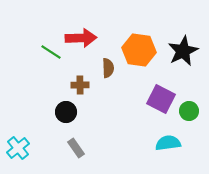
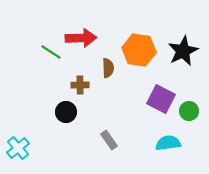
gray rectangle: moved 33 px right, 8 px up
